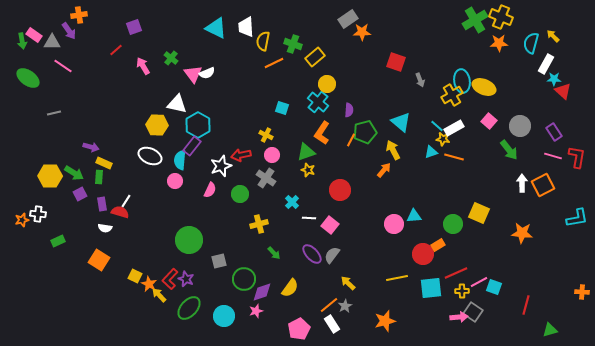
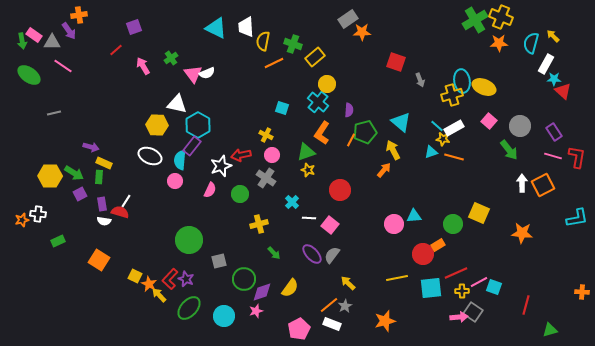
green cross at (171, 58): rotated 16 degrees clockwise
green ellipse at (28, 78): moved 1 px right, 3 px up
yellow cross at (452, 95): rotated 15 degrees clockwise
white semicircle at (105, 228): moved 1 px left, 7 px up
white rectangle at (332, 324): rotated 36 degrees counterclockwise
